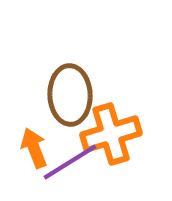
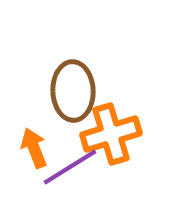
brown ellipse: moved 3 px right, 4 px up
purple line: moved 5 px down
